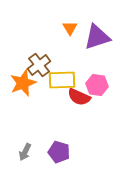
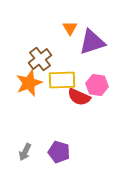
purple triangle: moved 5 px left, 5 px down
brown cross: moved 1 px right, 6 px up
orange star: moved 6 px right
